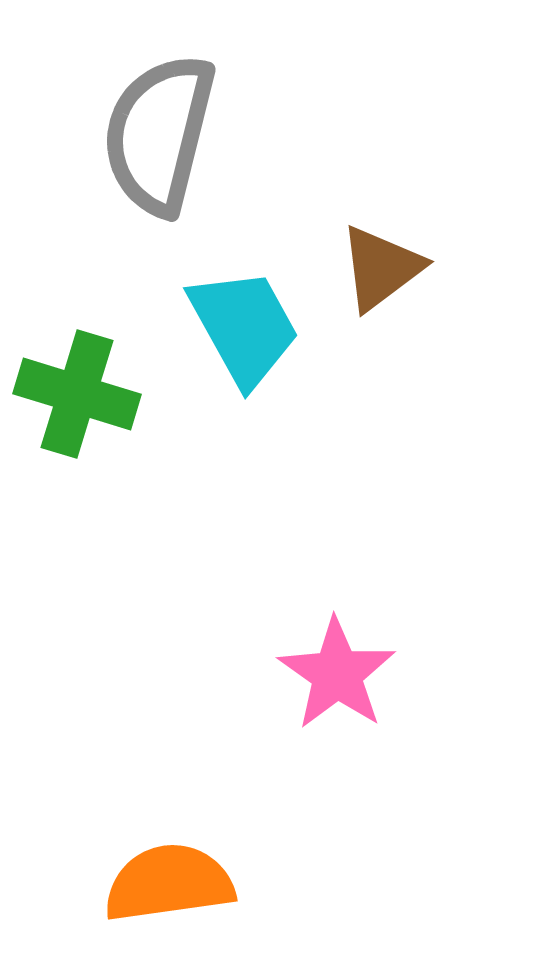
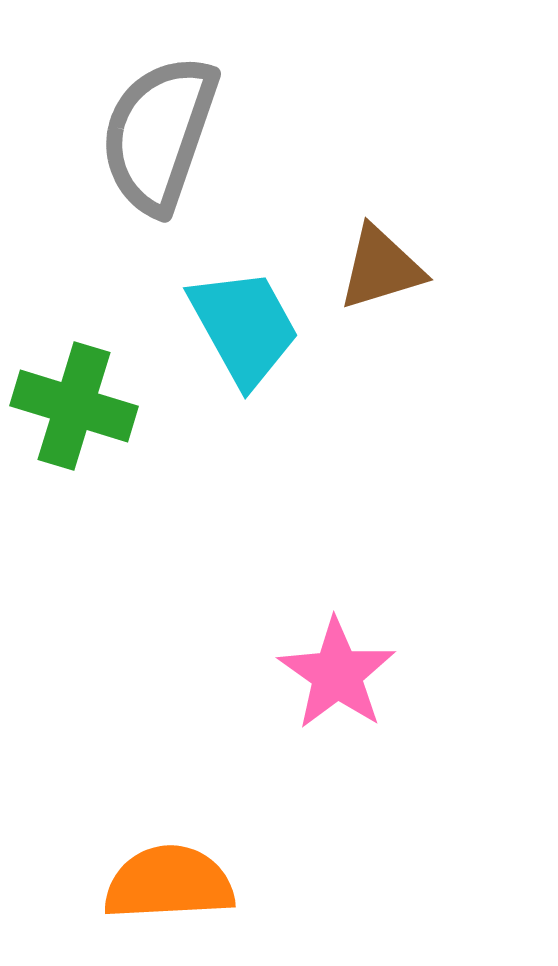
gray semicircle: rotated 5 degrees clockwise
brown triangle: rotated 20 degrees clockwise
green cross: moved 3 px left, 12 px down
orange semicircle: rotated 5 degrees clockwise
